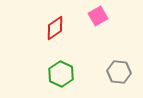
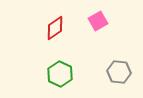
pink square: moved 5 px down
green hexagon: moved 1 px left
